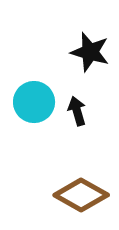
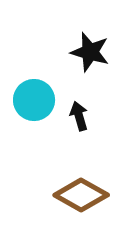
cyan circle: moved 2 px up
black arrow: moved 2 px right, 5 px down
